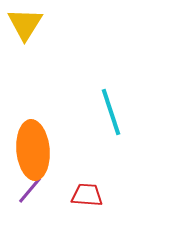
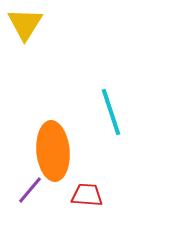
orange ellipse: moved 20 px right, 1 px down
